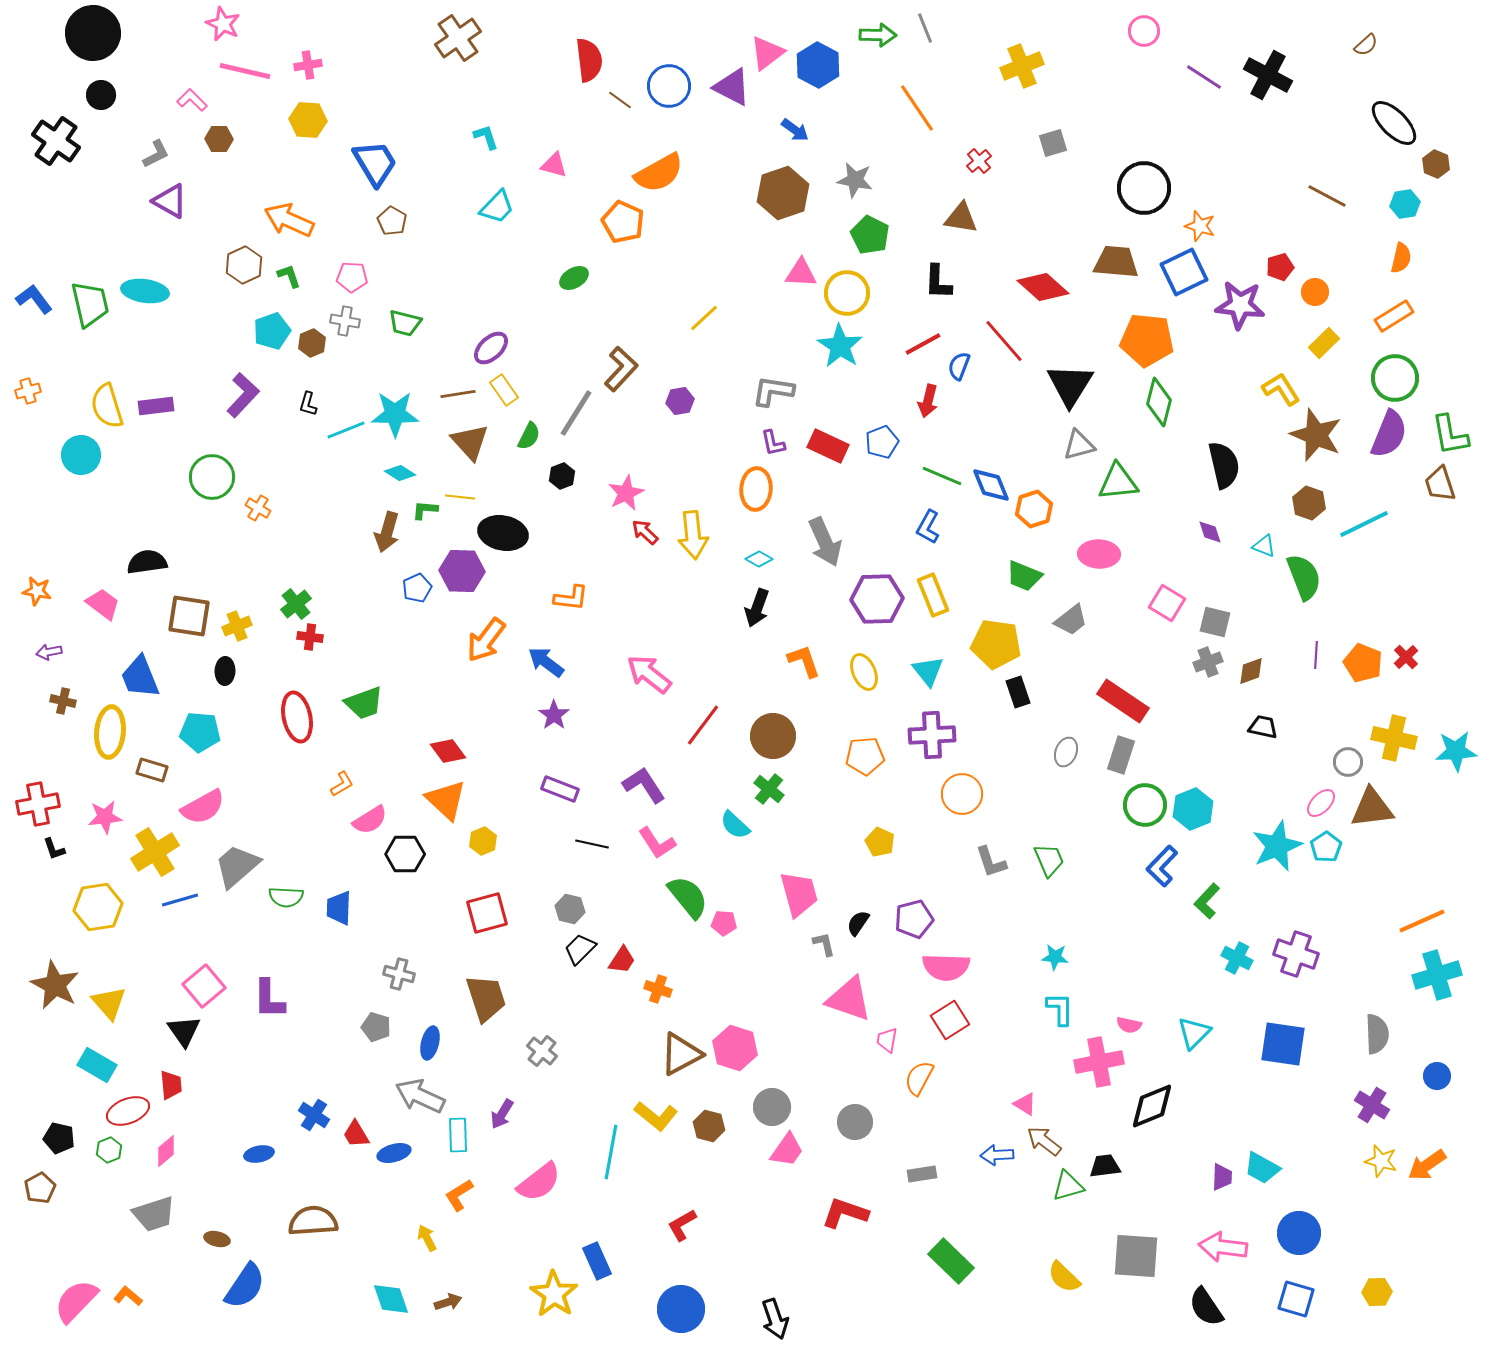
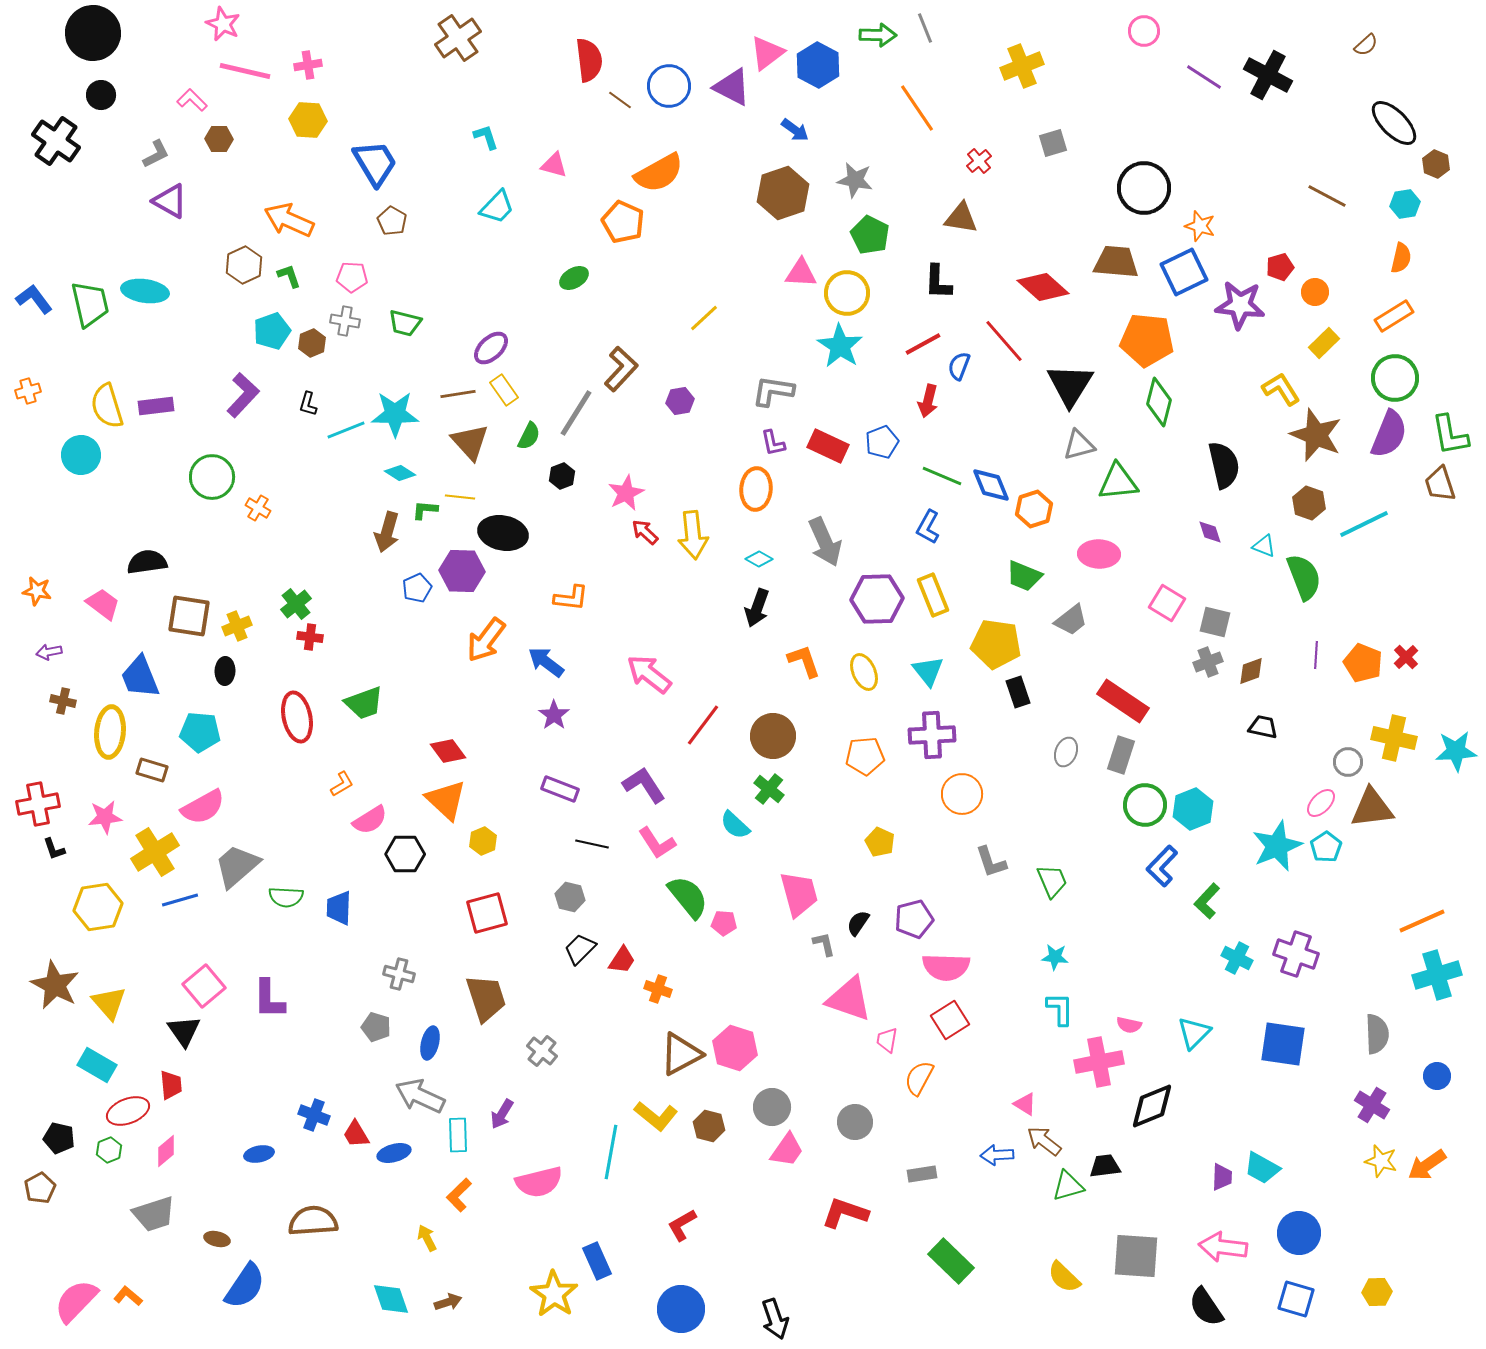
green trapezoid at (1049, 860): moved 3 px right, 21 px down
gray hexagon at (570, 909): moved 12 px up
blue cross at (314, 1115): rotated 12 degrees counterclockwise
pink semicircle at (539, 1182): rotated 24 degrees clockwise
orange L-shape at (459, 1195): rotated 12 degrees counterclockwise
